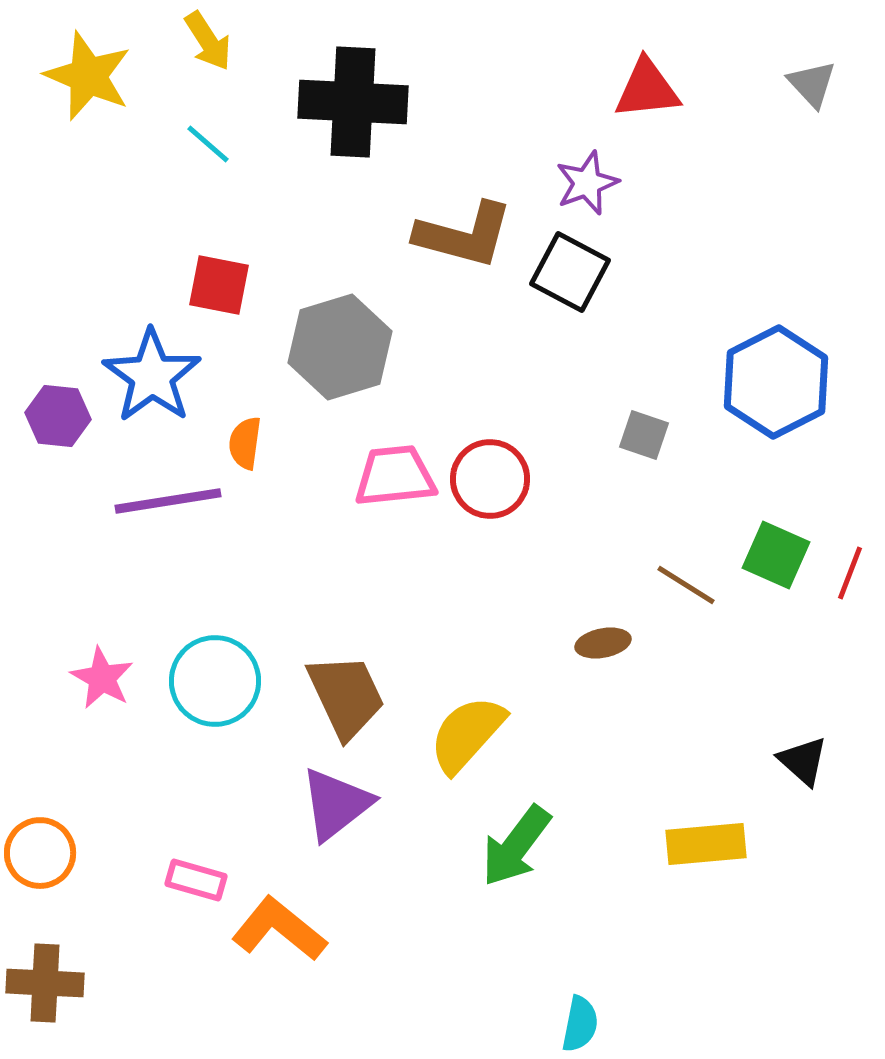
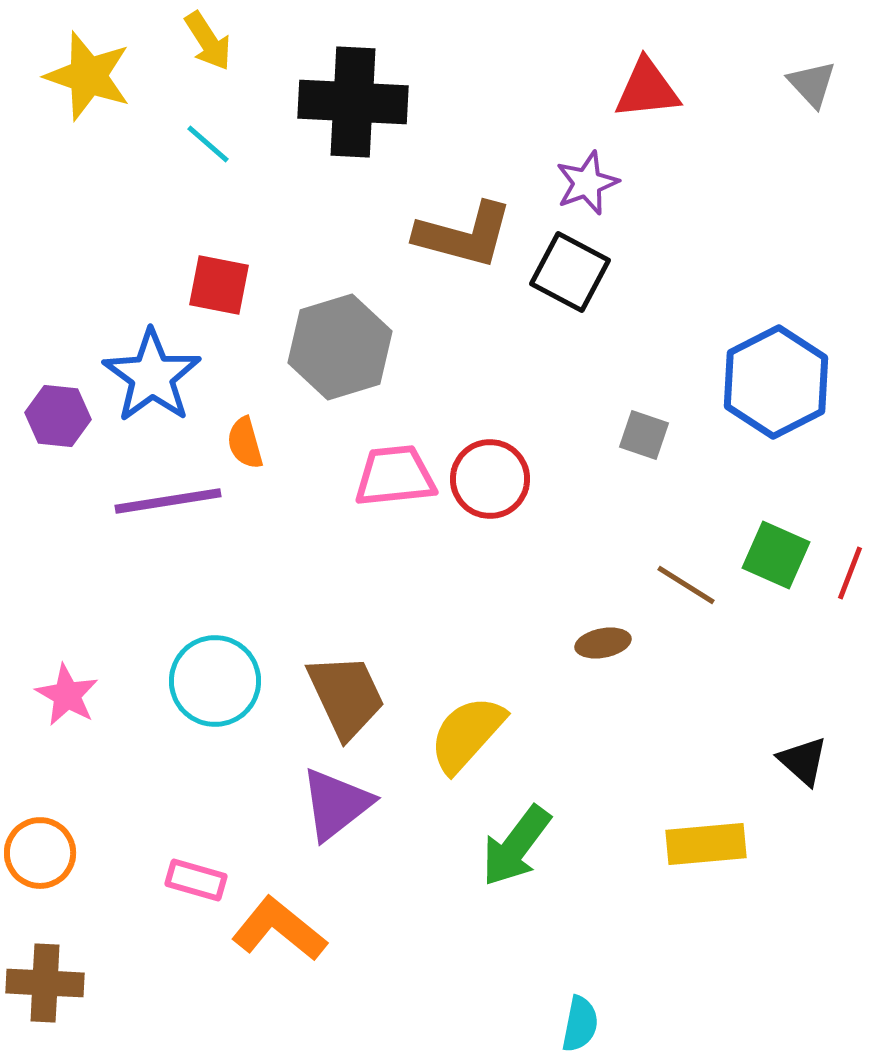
yellow star: rotated 4 degrees counterclockwise
orange semicircle: rotated 24 degrees counterclockwise
pink star: moved 35 px left, 17 px down
